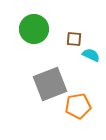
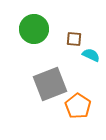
orange pentagon: rotated 30 degrees counterclockwise
